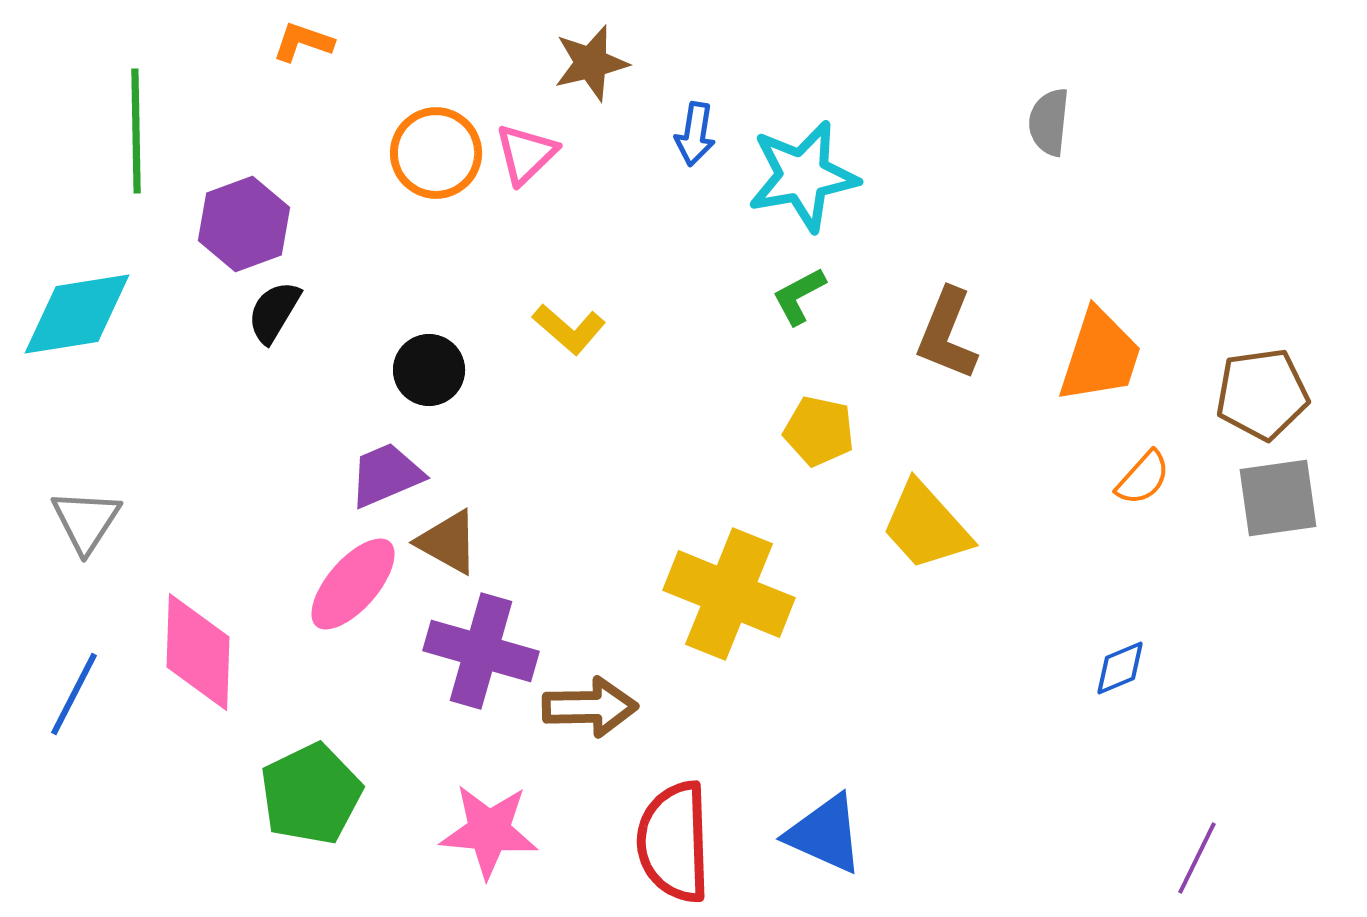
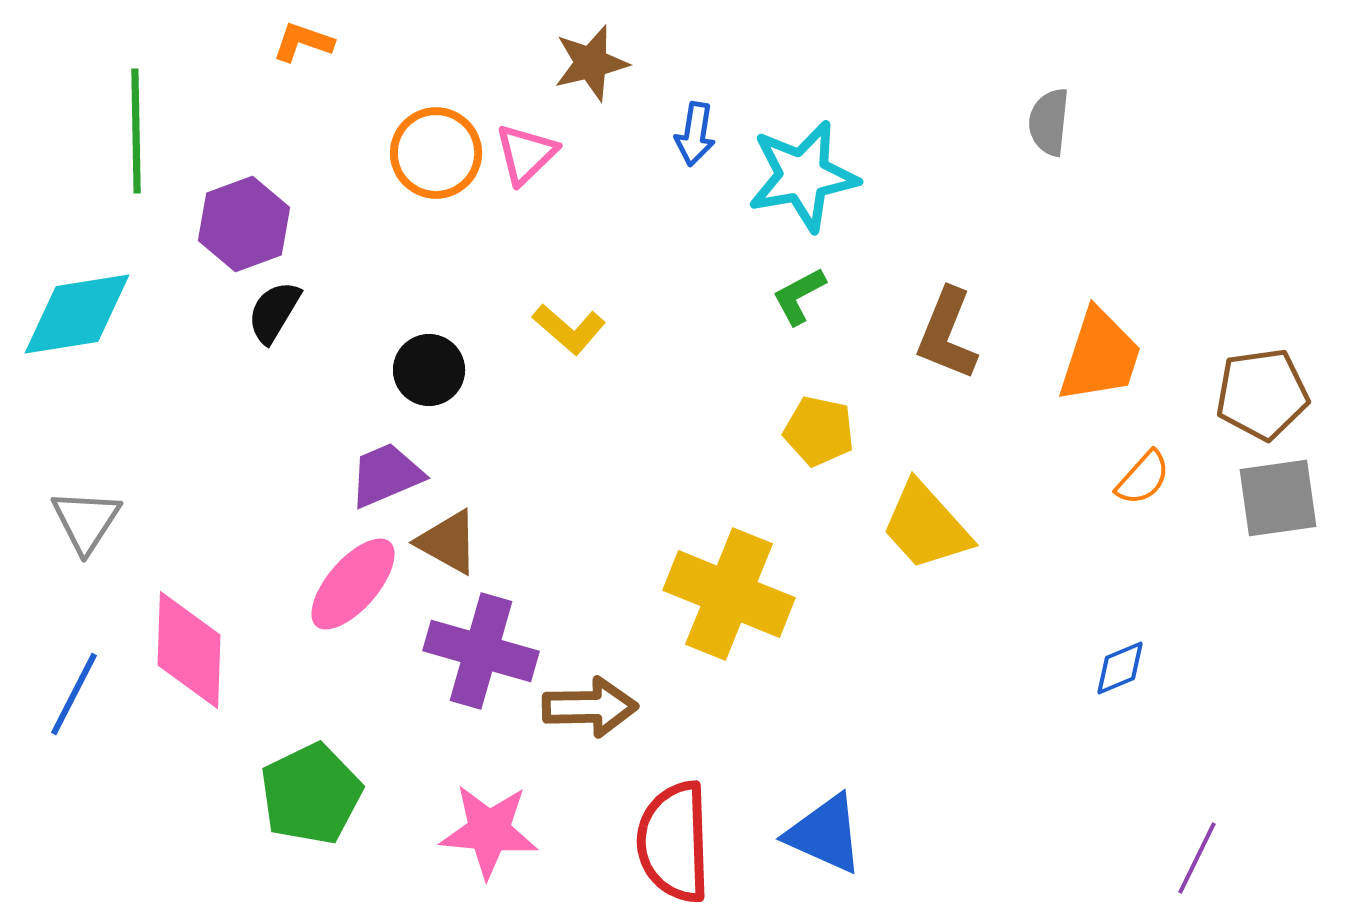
pink diamond: moved 9 px left, 2 px up
